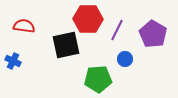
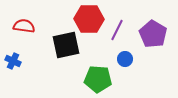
red hexagon: moved 1 px right
green pentagon: rotated 8 degrees clockwise
